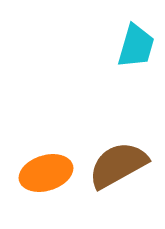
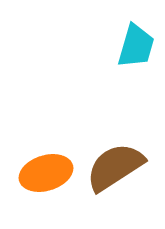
brown semicircle: moved 3 px left, 2 px down; rotated 4 degrees counterclockwise
